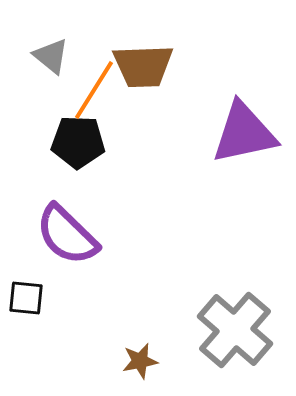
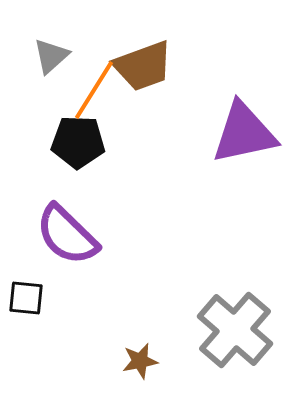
gray triangle: rotated 39 degrees clockwise
brown trapezoid: rotated 18 degrees counterclockwise
